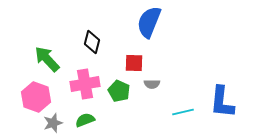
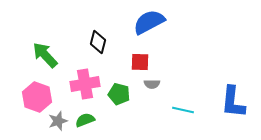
blue semicircle: rotated 40 degrees clockwise
black diamond: moved 6 px right
green arrow: moved 2 px left, 4 px up
red square: moved 6 px right, 1 px up
green pentagon: moved 3 px down; rotated 10 degrees counterclockwise
pink hexagon: moved 1 px right
blue L-shape: moved 11 px right
cyan line: moved 2 px up; rotated 25 degrees clockwise
gray star: moved 5 px right, 2 px up
